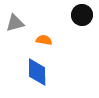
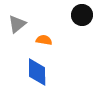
gray triangle: moved 2 px right, 1 px down; rotated 24 degrees counterclockwise
